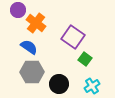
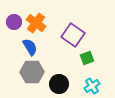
purple circle: moved 4 px left, 12 px down
purple square: moved 2 px up
blue semicircle: moved 1 px right; rotated 24 degrees clockwise
green square: moved 2 px right, 1 px up; rotated 32 degrees clockwise
